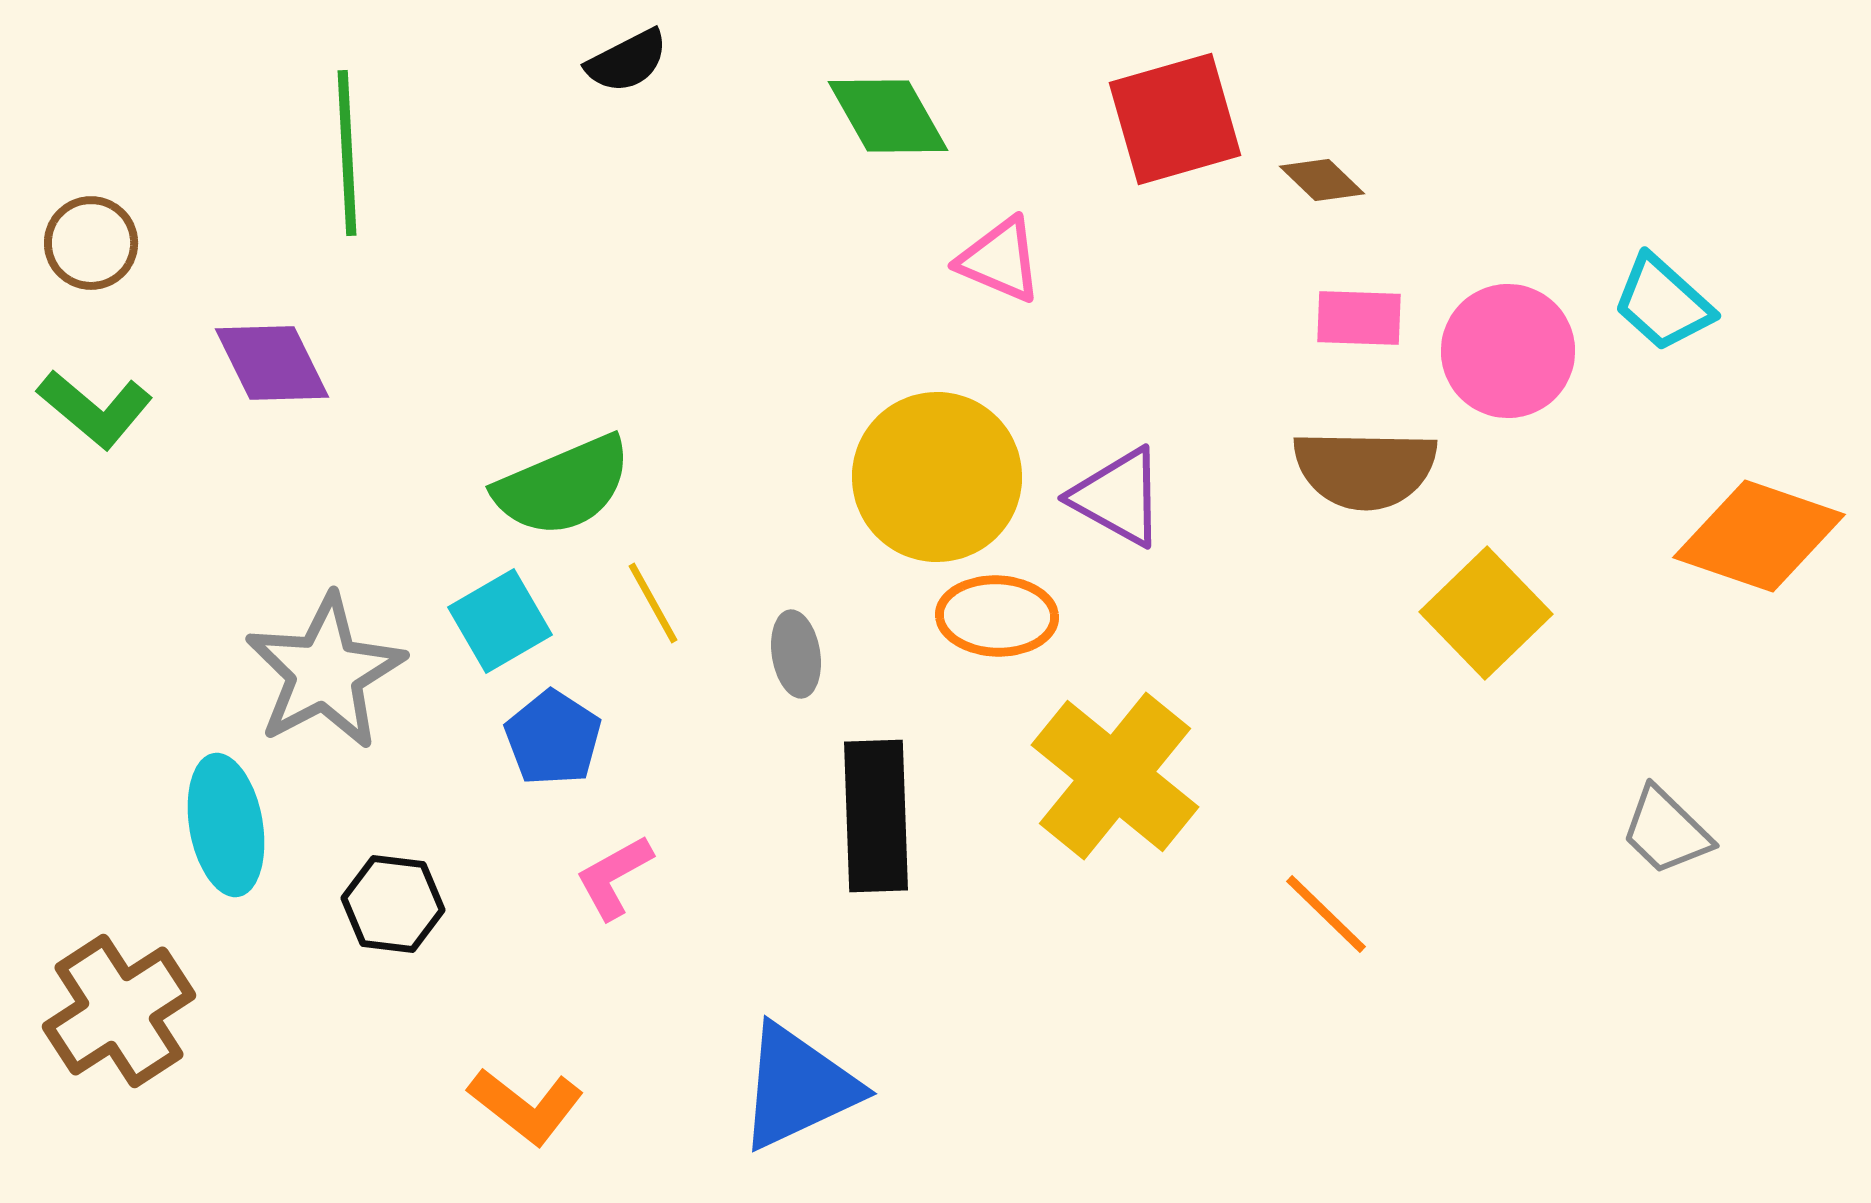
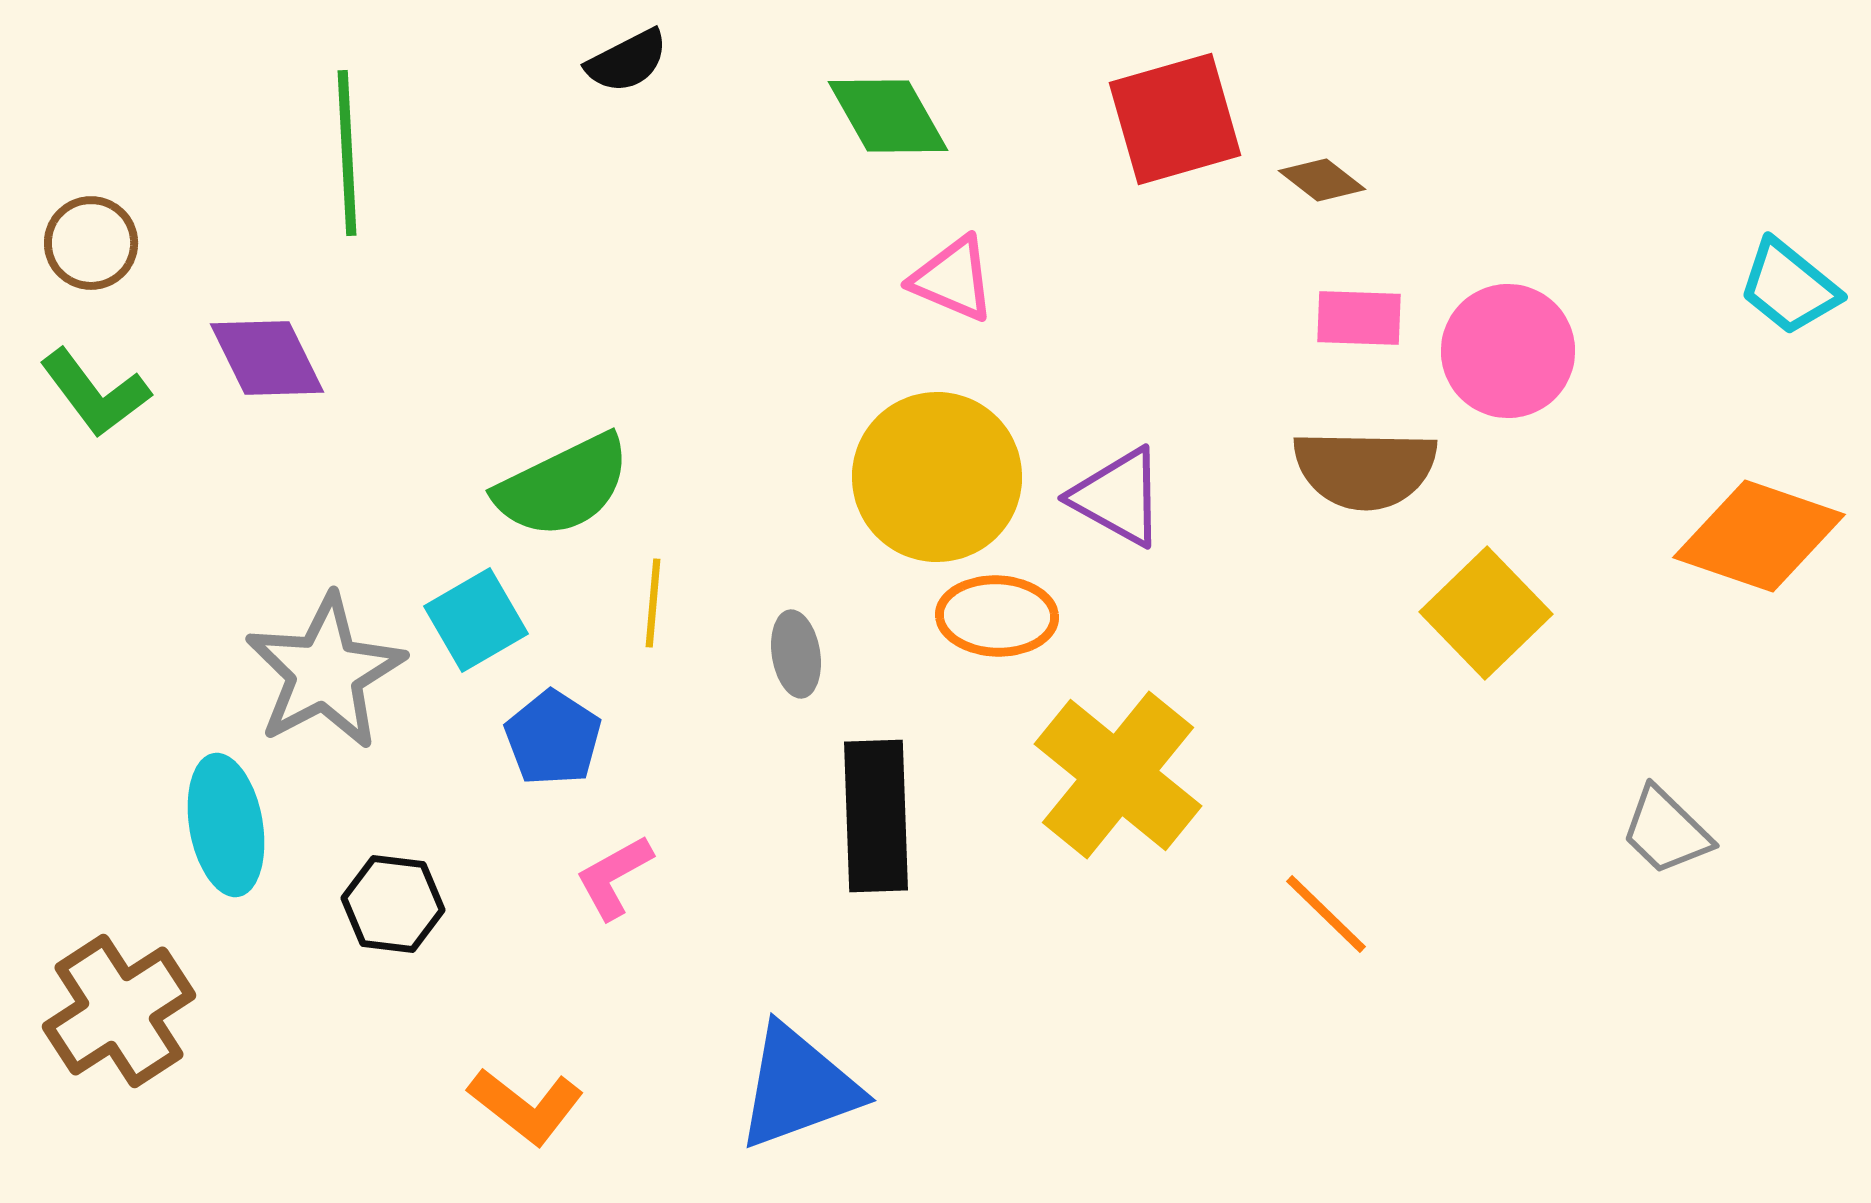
brown diamond: rotated 6 degrees counterclockwise
pink triangle: moved 47 px left, 19 px down
cyan trapezoid: moved 126 px right, 16 px up; rotated 3 degrees counterclockwise
purple diamond: moved 5 px left, 5 px up
green L-shape: moved 16 px up; rotated 13 degrees clockwise
green semicircle: rotated 3 degrees counterclockwise
yellow line: rotated 34 degrees clockwise
cyan square: moved 24 px left, 1 px up
yellow cross: moved 3 px right, 1 px up
blue triangle: rotated 5 degrees clockwise
